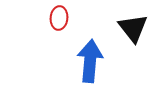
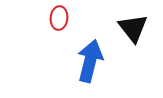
blue arrow: rotated 9 degrees clockwise
